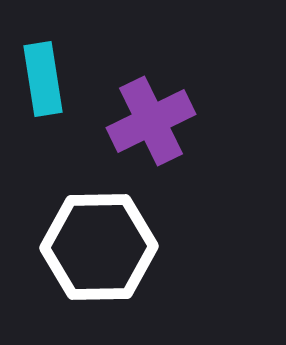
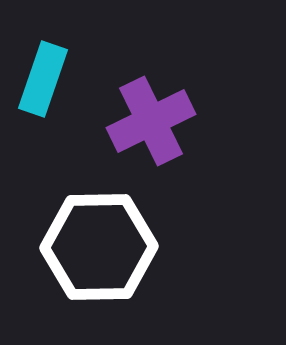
cyan rectangle: rotated 28 degrees clockwise
